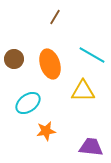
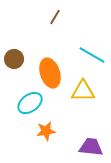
orange ellipse: moved 9 px down
cyan ellipse: moved 2 px right
